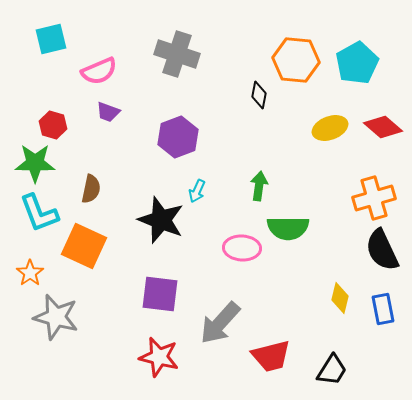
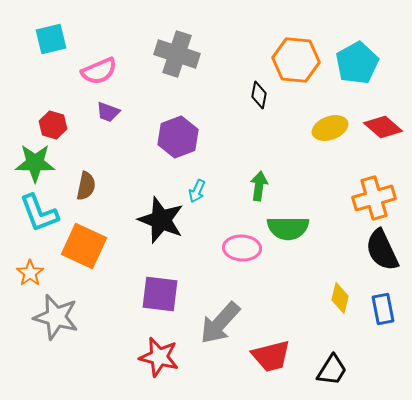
brown semicircle: moved 5 px left, 3 px up
